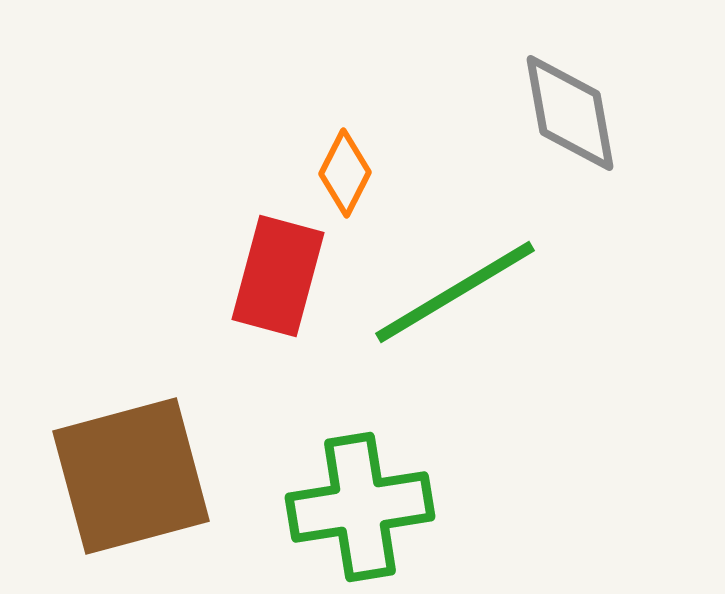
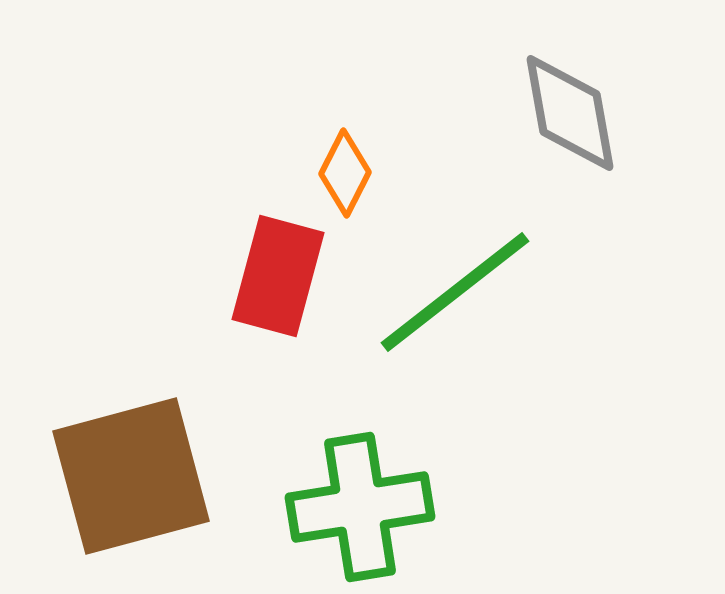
green line: rotated 7 degrees counterclockwise
